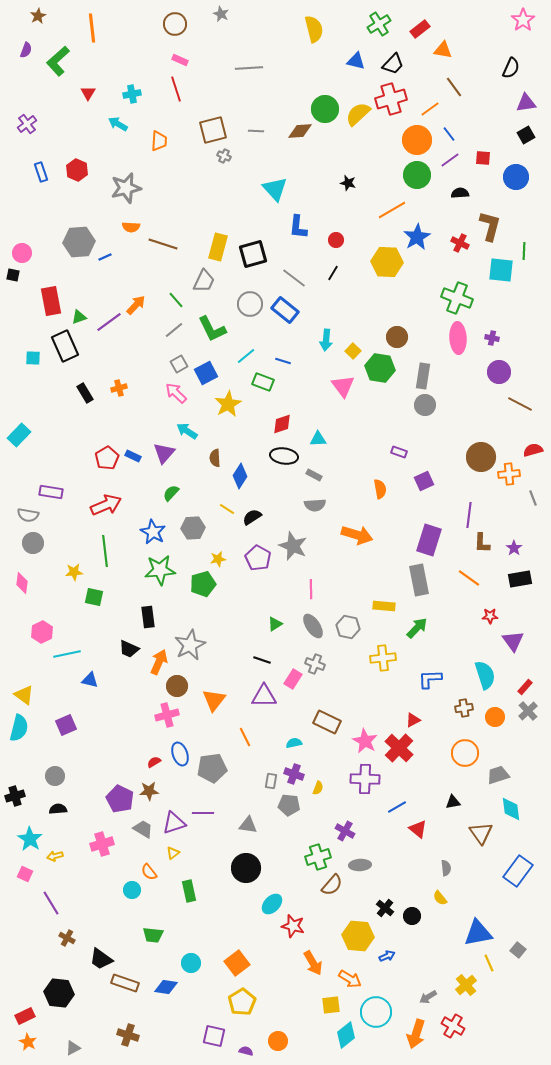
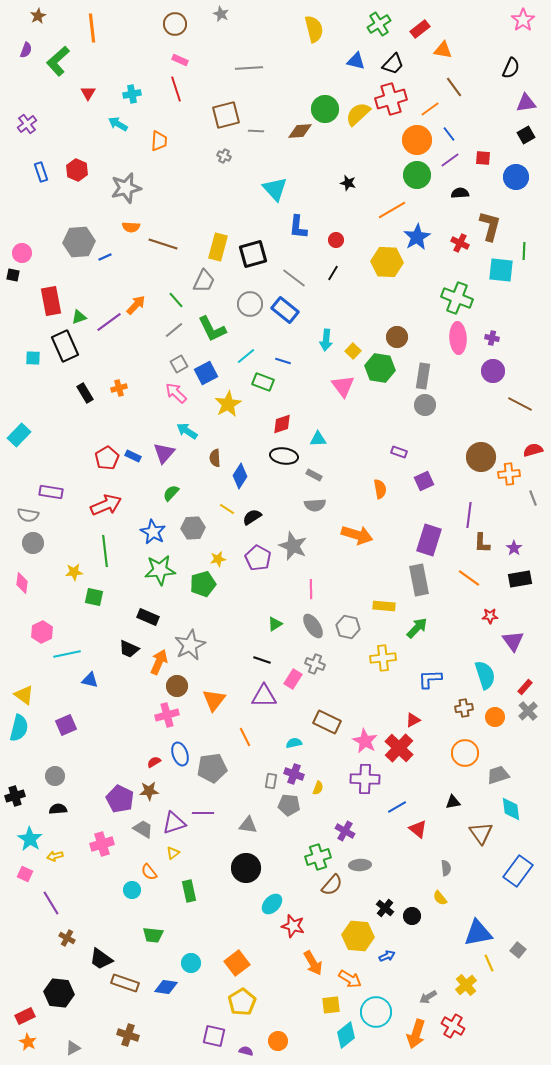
brown square at (213, 130): moved 13 px right, 15 px up
purple circle at (499, 372): moved 6 px left, 1 px up
black rectangle at (148, 617): rotated 60 degrees counterclockwise
